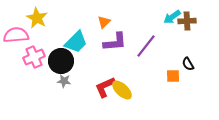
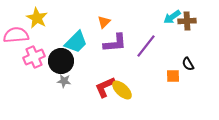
purple L-shape: moved 1 px down
